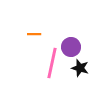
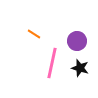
orange line: rotated 32 degrees clockwise
purple circle: moved 6 px right, 6 px up
